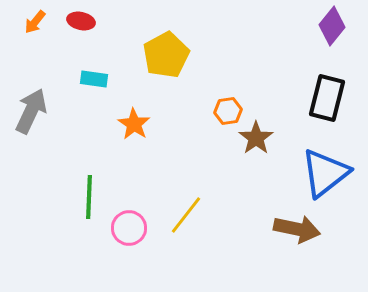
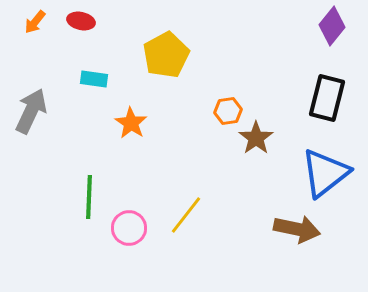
orange star: moved 3 px left, 1 px up
